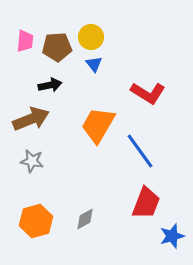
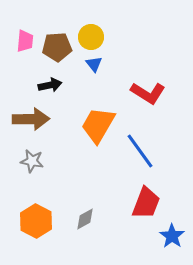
brown arrow: rotated 21 degrees clockwise
orange hexagon: rotated 16 degrees counterclockwise
blue star: rotated 20 degrees counterclockwise
